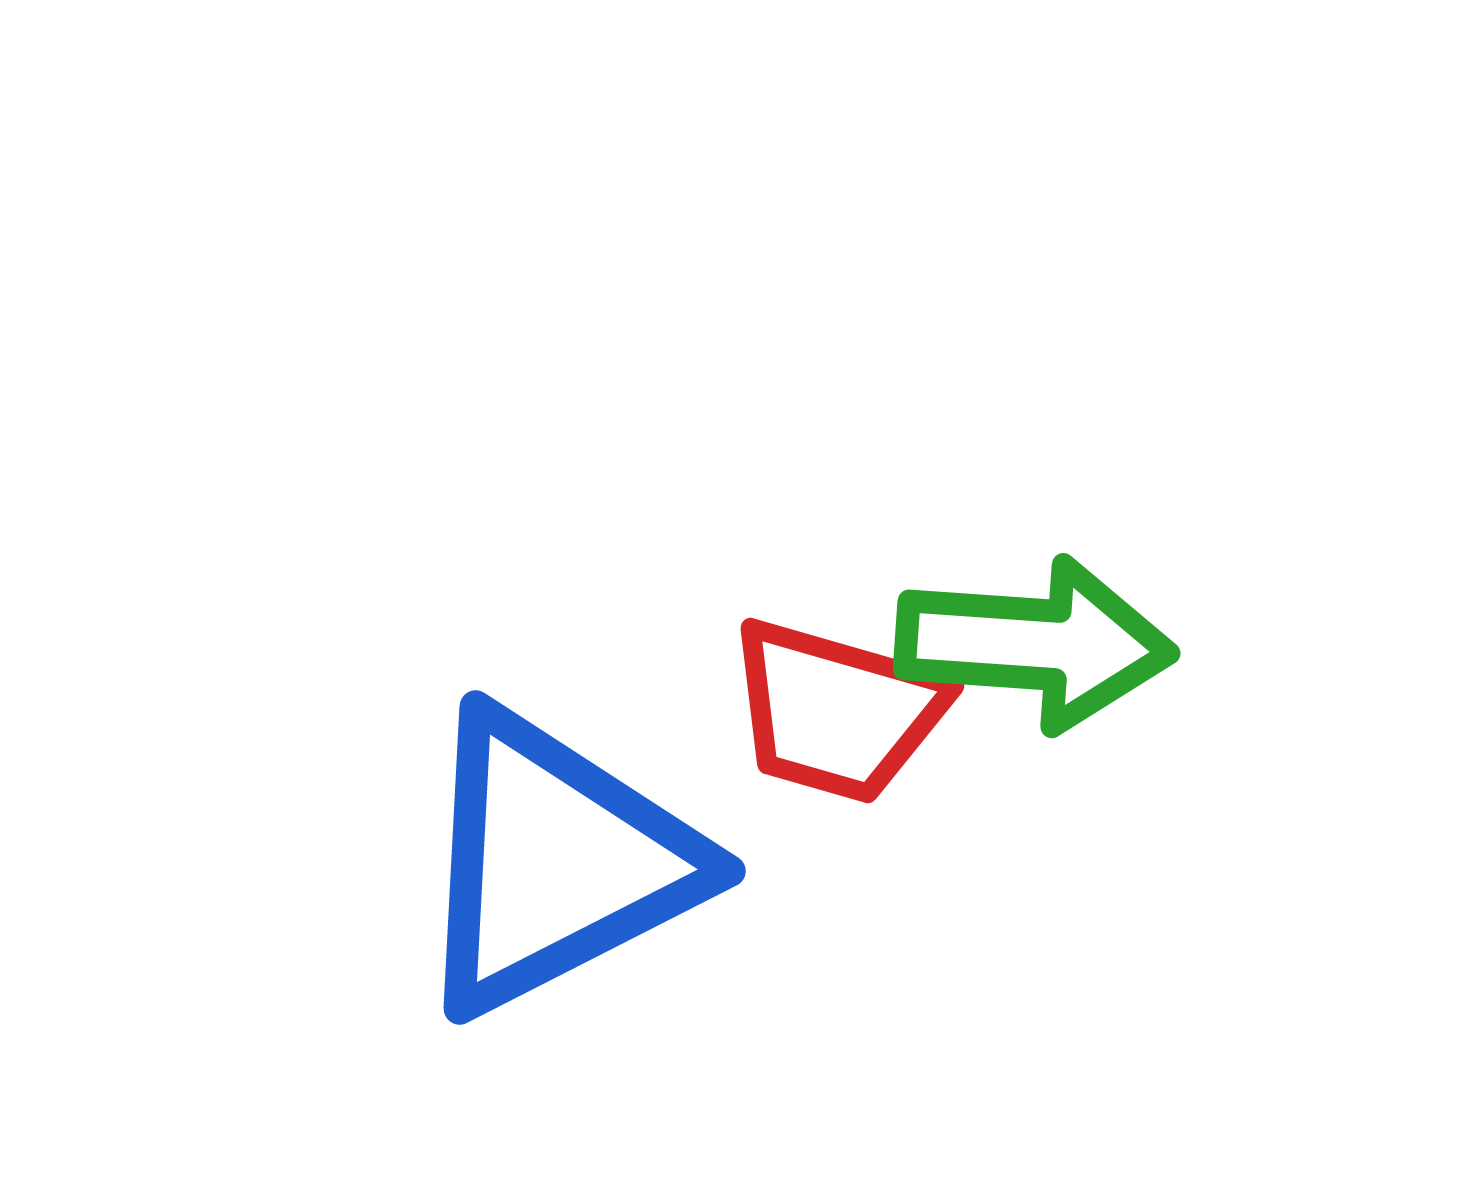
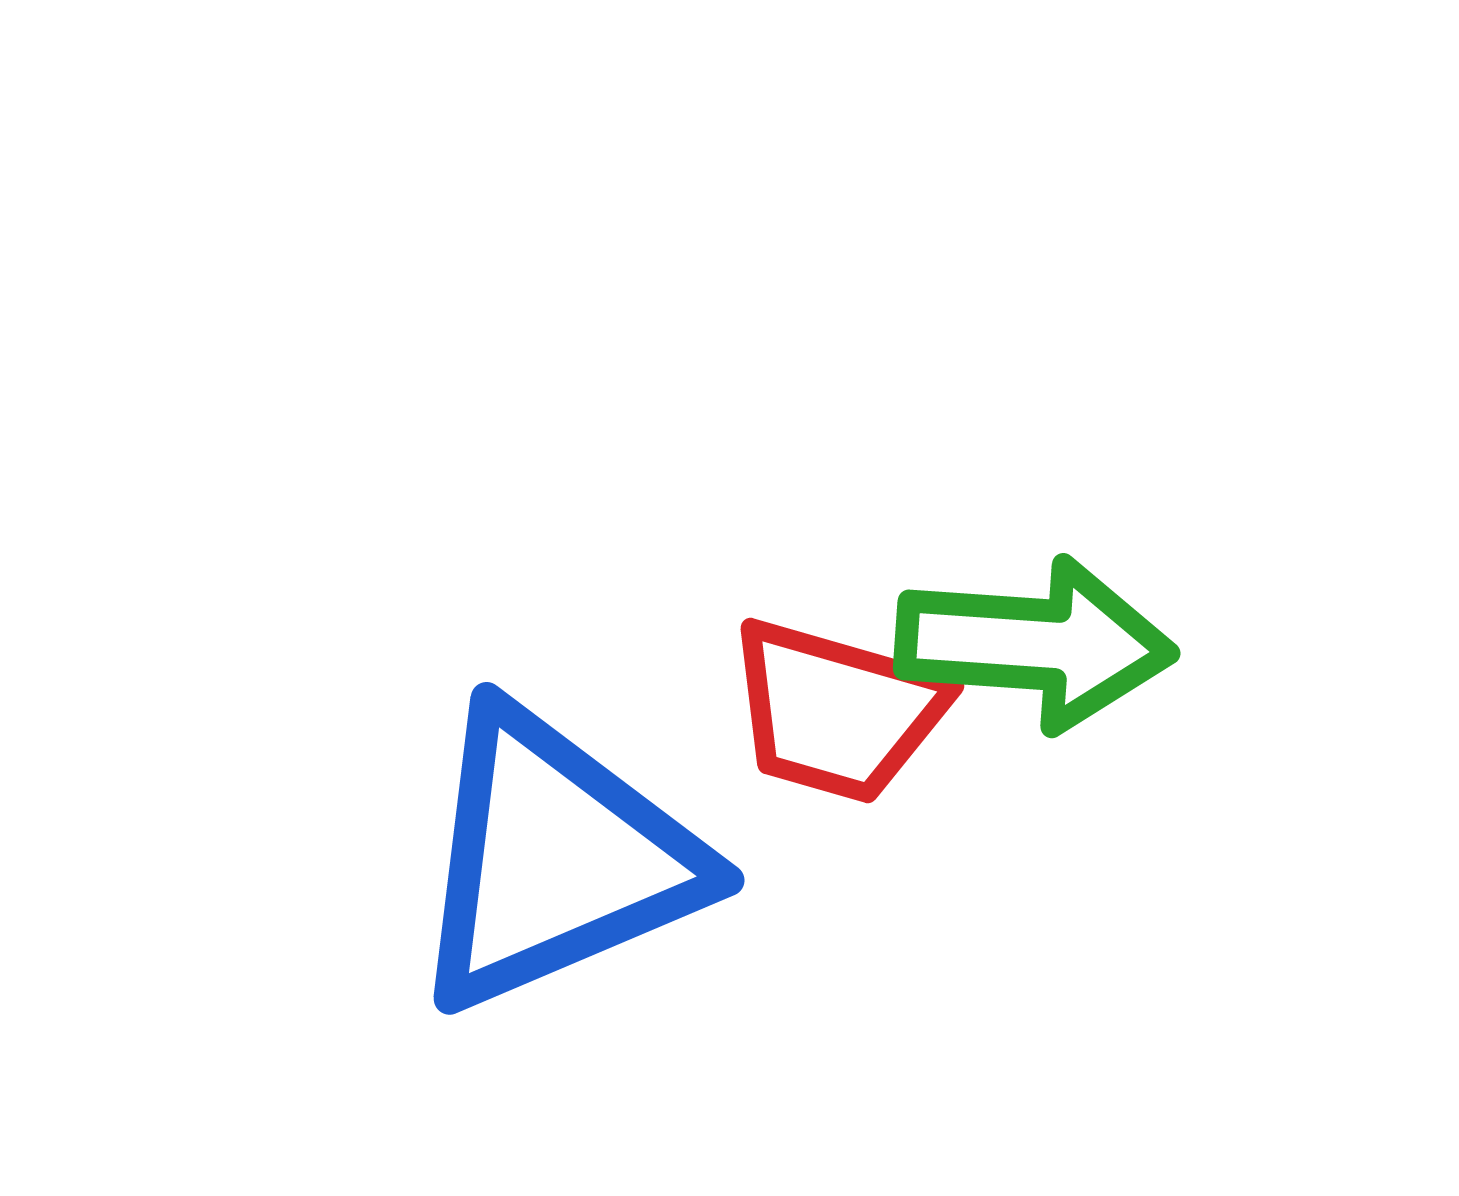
blue triangle: moved 3 px up; rotated 4 degrees clockwise
